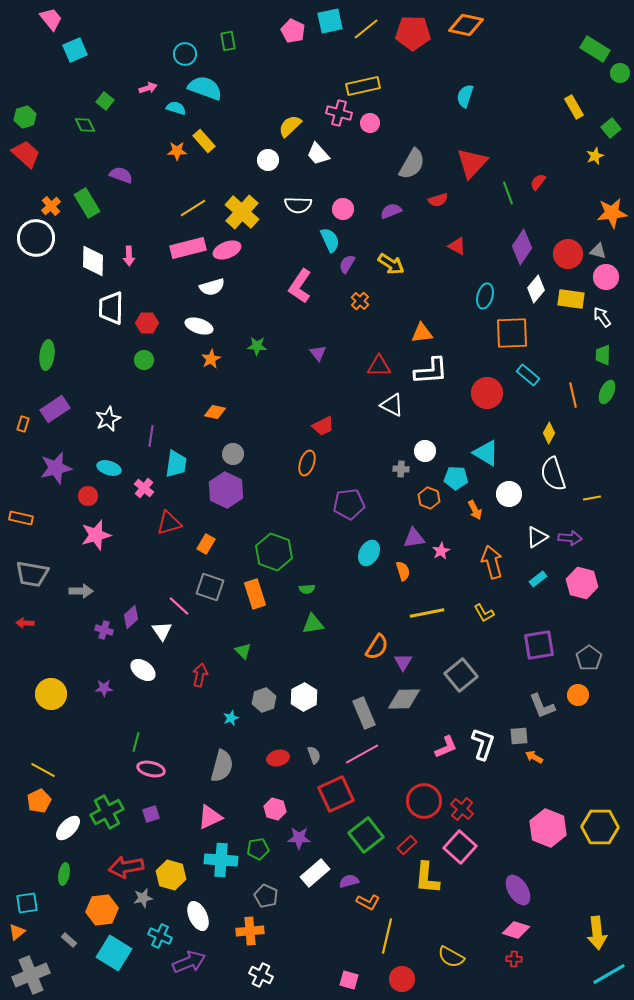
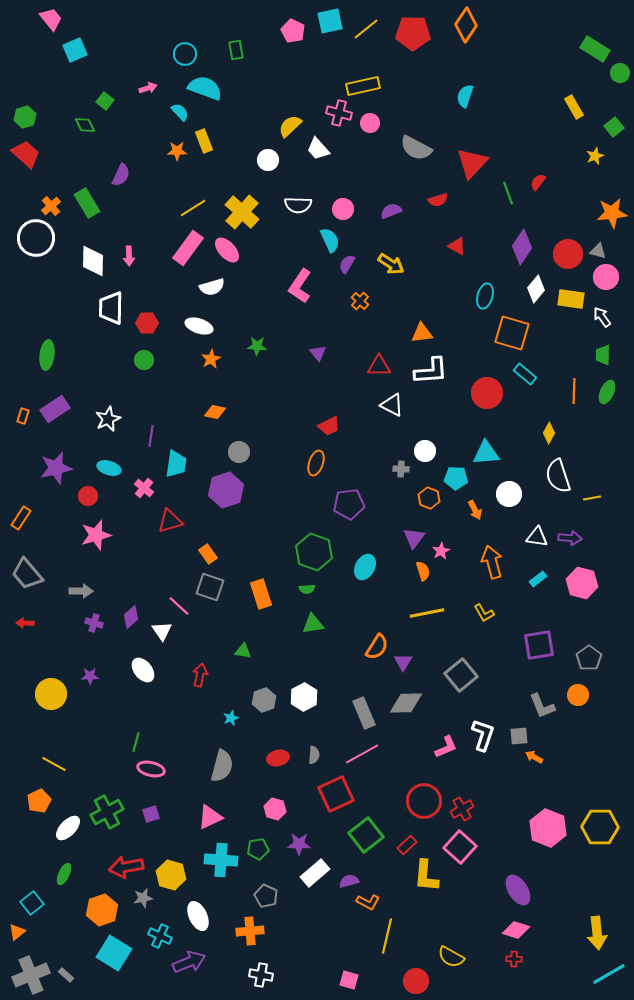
orange diamond at (466, 25): rotated 68 degrees counterclockwise
green rectangle at (228, 41): moved 8 px right, 9 px down
cyan semicircle at (176, 108): moved 4 px right, 4 px down; rotated 30 degrees clockwise
green square at (611, 128): moved 3 px right, 1 px up
yellow rectangle at (204, 141): rotated 20 degrees clockwise
white trapezoid at (318, 154): moved 5 px up
gray semicircle at (412, 164): moved 4 px right, 16 px up; rotated 88 degrees clockwise
purple semicircle at (121, 175): rotated 95 degrees clockwise
pink rectangle at (188, 248): rotated 40 degrees counterclockwise
pink ellipse at (227, 250): rotated 68 degrees clockwise
orange square at (512, 333): rotated 18 degrees clockwise
cyan rectangle at (528, 375): moved 3 px left, 1 px up
orange line at (573, 395): moved 1 px right, 4 px up; rotated 15 degrees clockwise
orange rectangle at (23, 424): moved 8 px up
red trapezoid at (323, 426): moved 6 px right
cyan triangle at (486, 453): rotated 36 degrees counterclockwise
gray circle at (233, 454): moved 6 px right, 2 px up
orange ellipse at (307, 463): moved 9 px right
white semicircle at (553, 474): moved 5 px right, 2 px down
purple hexagon at (226, 490): rotated 16 degrees clockwise
orange rectangle at (21, 518): rotated 70 degrees counterclockwise
red triangle at (169, 523): moved 1 px right, 2 px up
white triangle at (537, 537): rotated 40 degrees clockwise
purple triangle at (414, 538): rotated 45 degrees counterclockwise
orange rectangle at (206, 544): moved 2 px right, 10 px down; rotated 66 degrees counterclockwise
green hexagon at (274, 552): moved 40 px right
cyan ellipse at (369, 553): moved 4 px left, 14 px down
orange semicircle at (403, 571): moved 20 px right
gray trapezoid at (32, 574): moved 5 px left; rotated 40 degrees clockwise
orange rectangle at (255, 594): moved 6 px right
purple cross at (104, 630): moved 10 px left, 7 px up
green triangle at (243, 651): rotated 36 degrees counterclockwise
white ellipse at (143, 670): rotated 15 degrees clockwise
purple star at (104, 688): moved 14 px left, 12 px up
gray diamond at (404, 699): moved 2 px right, 4 px down
white L-shape at (483, 744): moved 9 px up
gray semicircle at (314, 755): rotated 24 degrees clockwise
yellow line at (43, 770): moved 11 px right, 6 px up
red cross at (462, 809): rotated 20 degrees clockwise
purple star at (299, 838): moved 6 px down
green ellipse at (64, 874): rotated 15 degrees clockwise
yellow L-shape at (427, 878): moved 1 px left, 2 px up
cyan square at (27, 903): moved 5 px right; rotated 30 degrees counterclockwise
orange hexagon at (102, 910): rotated 12 degrees counterclockwise
gray rectangle at (69, 940): moved 3 px left, 35 px down
white cross at (261, 975): rotated 15 degrees counterclockwise
red circle at (402, 979): moved 14 px right, 2 px down
